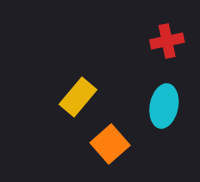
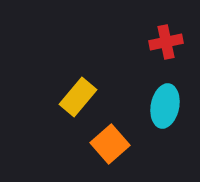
red cross: moved 1 px left, 1 px down
cyan ellipse: moved 1 px right
